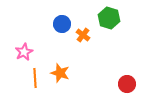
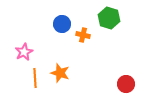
orange cross: rotated 24 degrees counterclockwise
red circle: moved 1 px left
